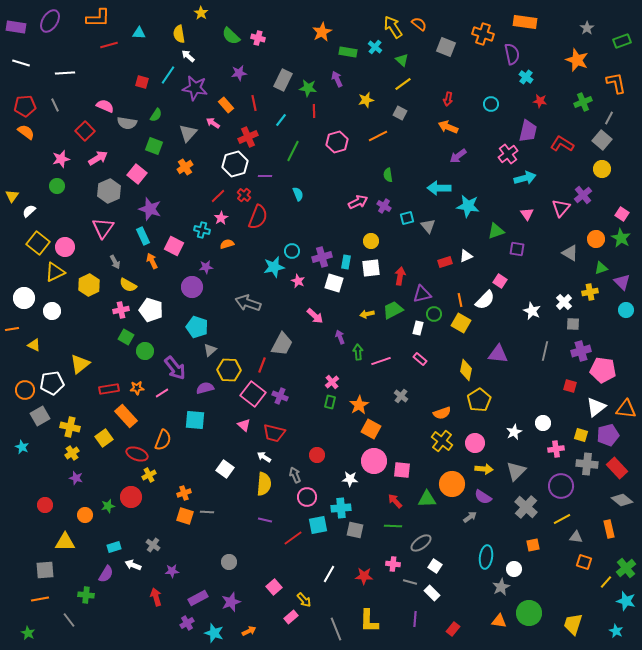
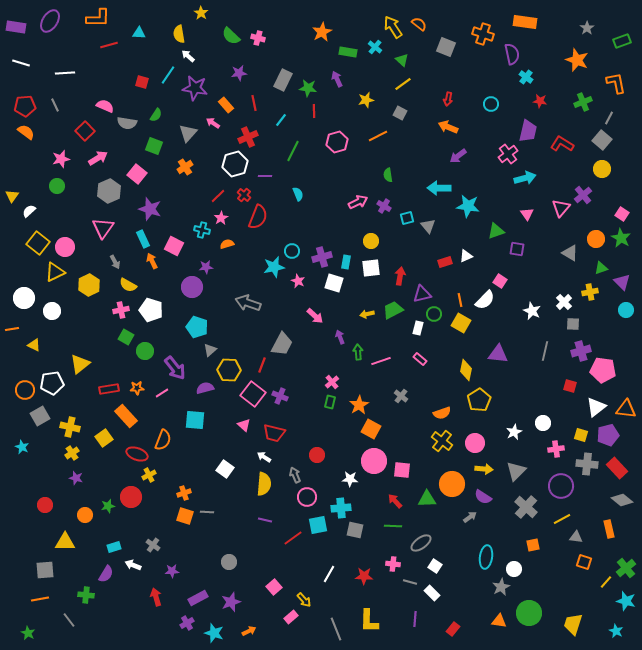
cyan rectangle at (143, 236): moved 3 px down
